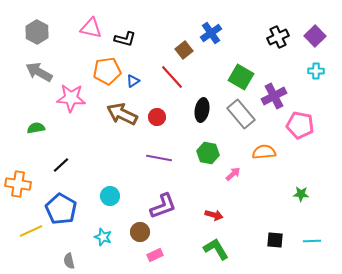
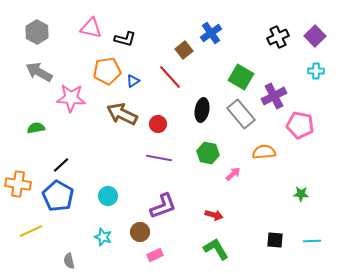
red line: moved 2 px left
red circle: moved 1 px right, 7 px down
cyan circle: moved 2 px left
blue pentagon: moved 3 px left, 13 px up
